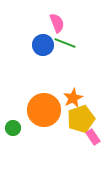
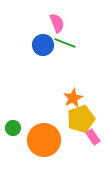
orange circle: moved 30 px down
